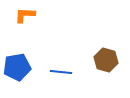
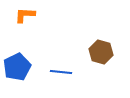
brown hexagon: moved 5 px left, 8 px up
blue pentagon: rotated 16 degrees counterclockwise
